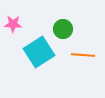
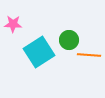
green circle: moved 6 px right, 11 px down
orange line: moved 6 px right
